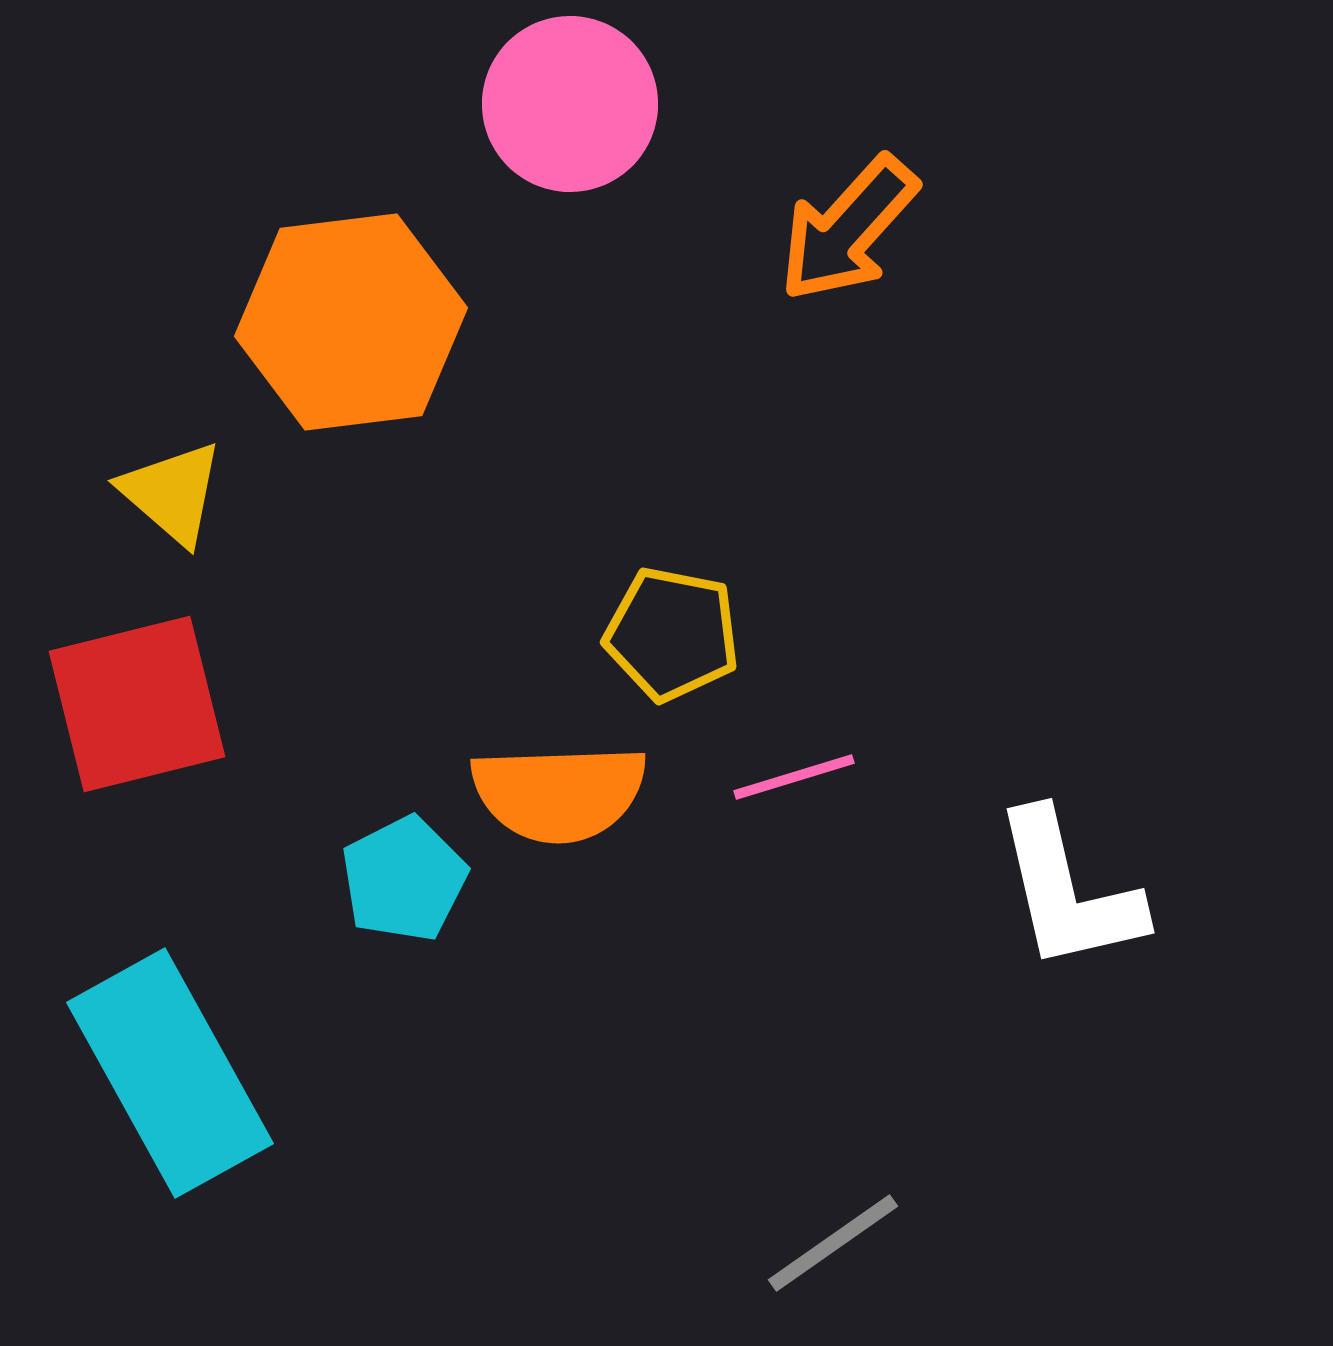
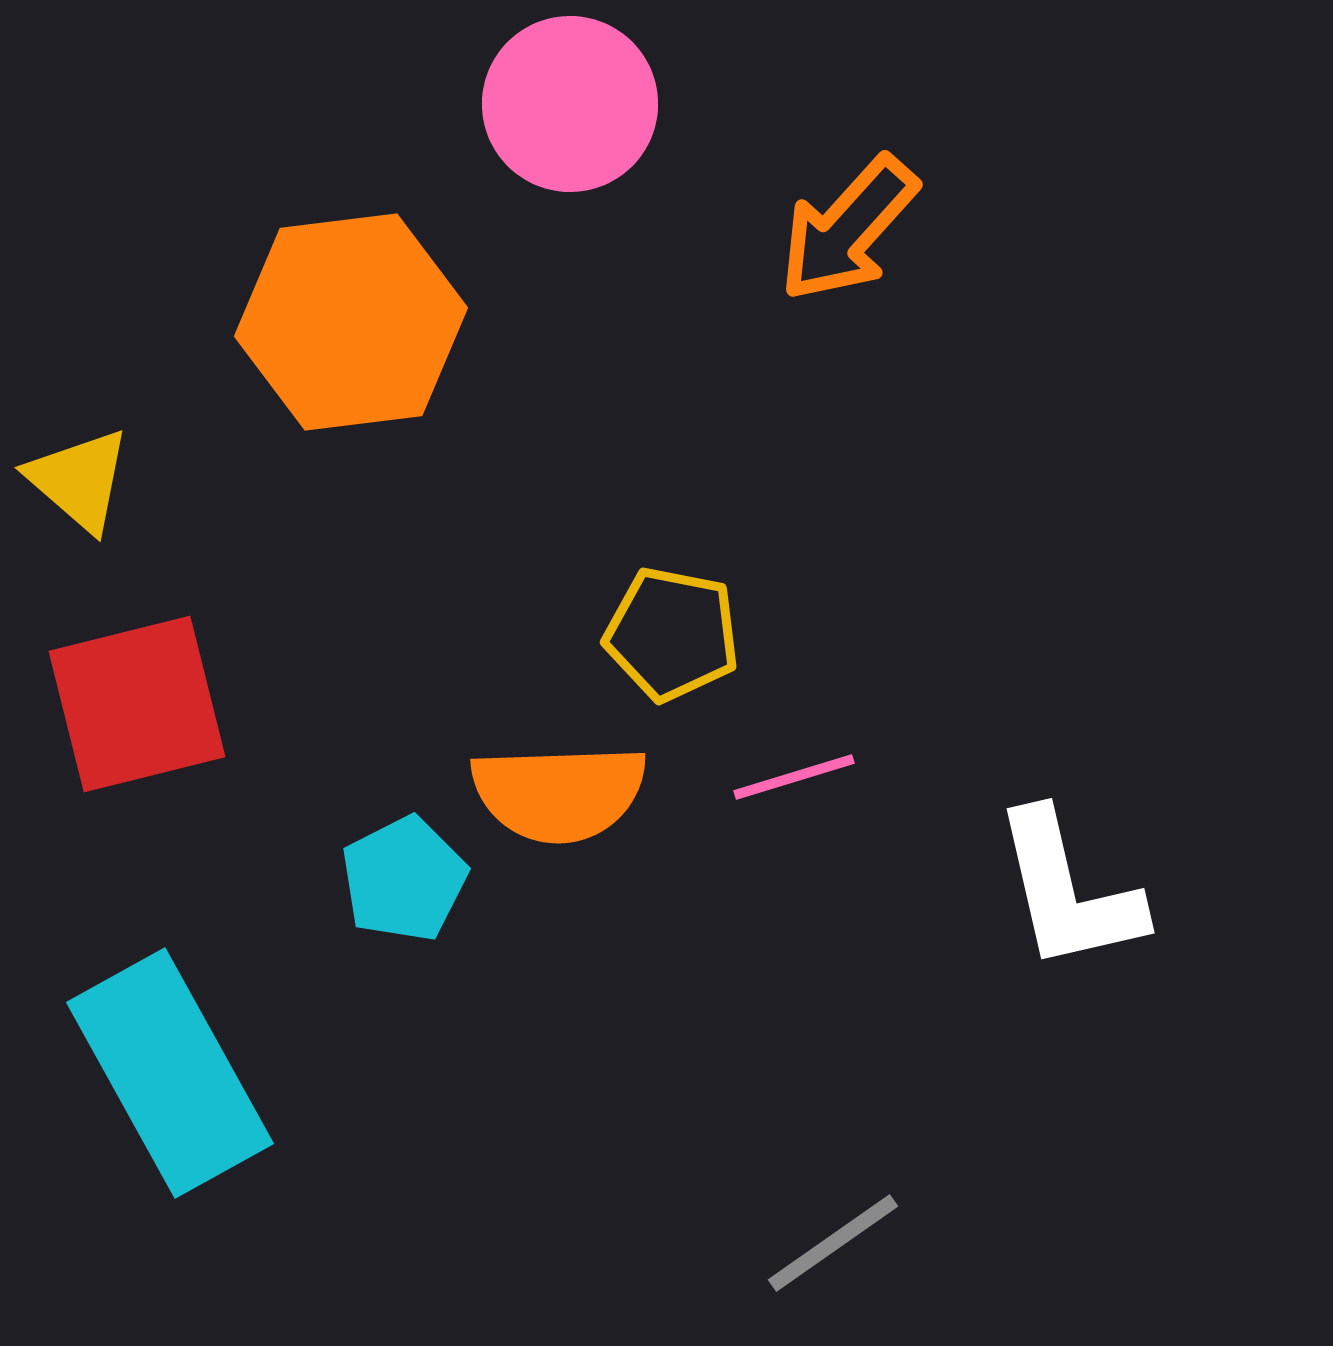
yellow triangle: moved 93 px left, 13 px up
